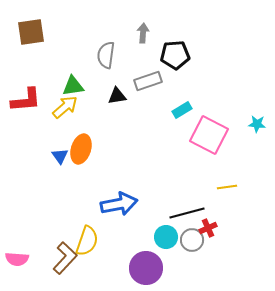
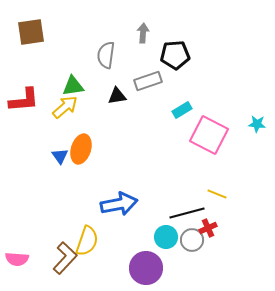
red L-shape: moved 2 px left
yellow line: moved 10 px left, 7 px down; rotated 30 degrees clockwise
